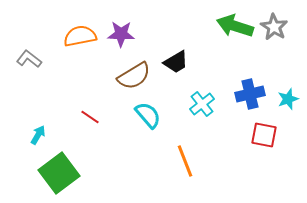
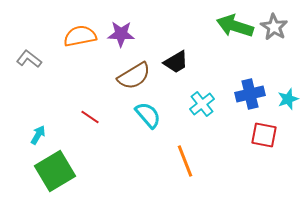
green square: moved 4 px left, 2 px up; rotated 6 degrees clockwise
